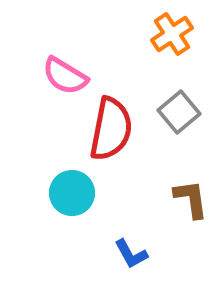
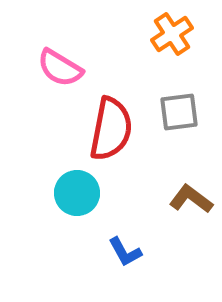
pink semicircle: moved 5 px left, 8 px up
gray square: rotated 33 degrees clockwise
cyan circle: moved 5 px right
brown L-shape: rotated 45 degrees counterclockwise
blue L-shape: moved 6 px left, 2 px up
